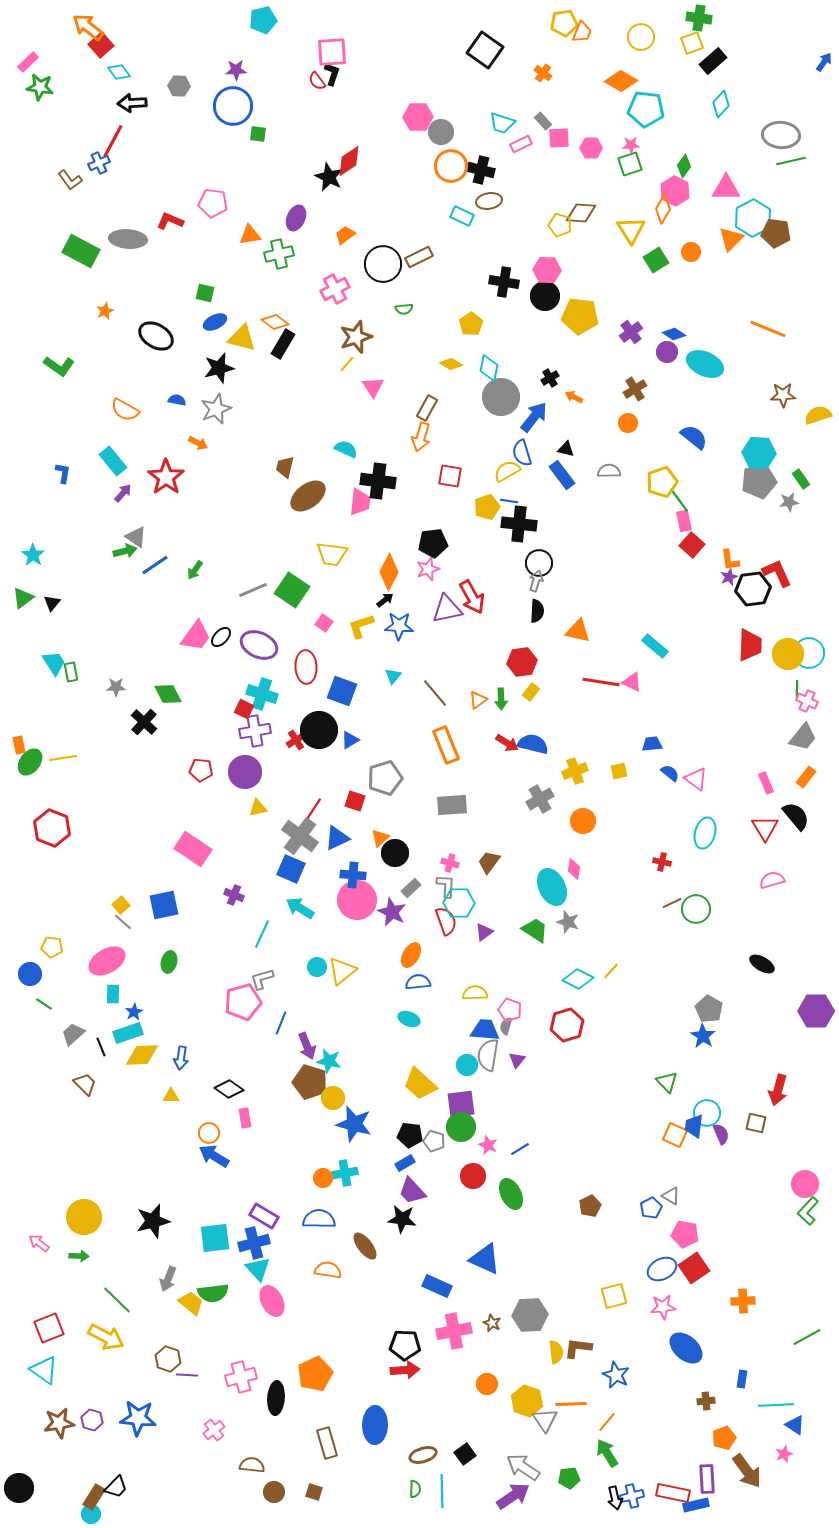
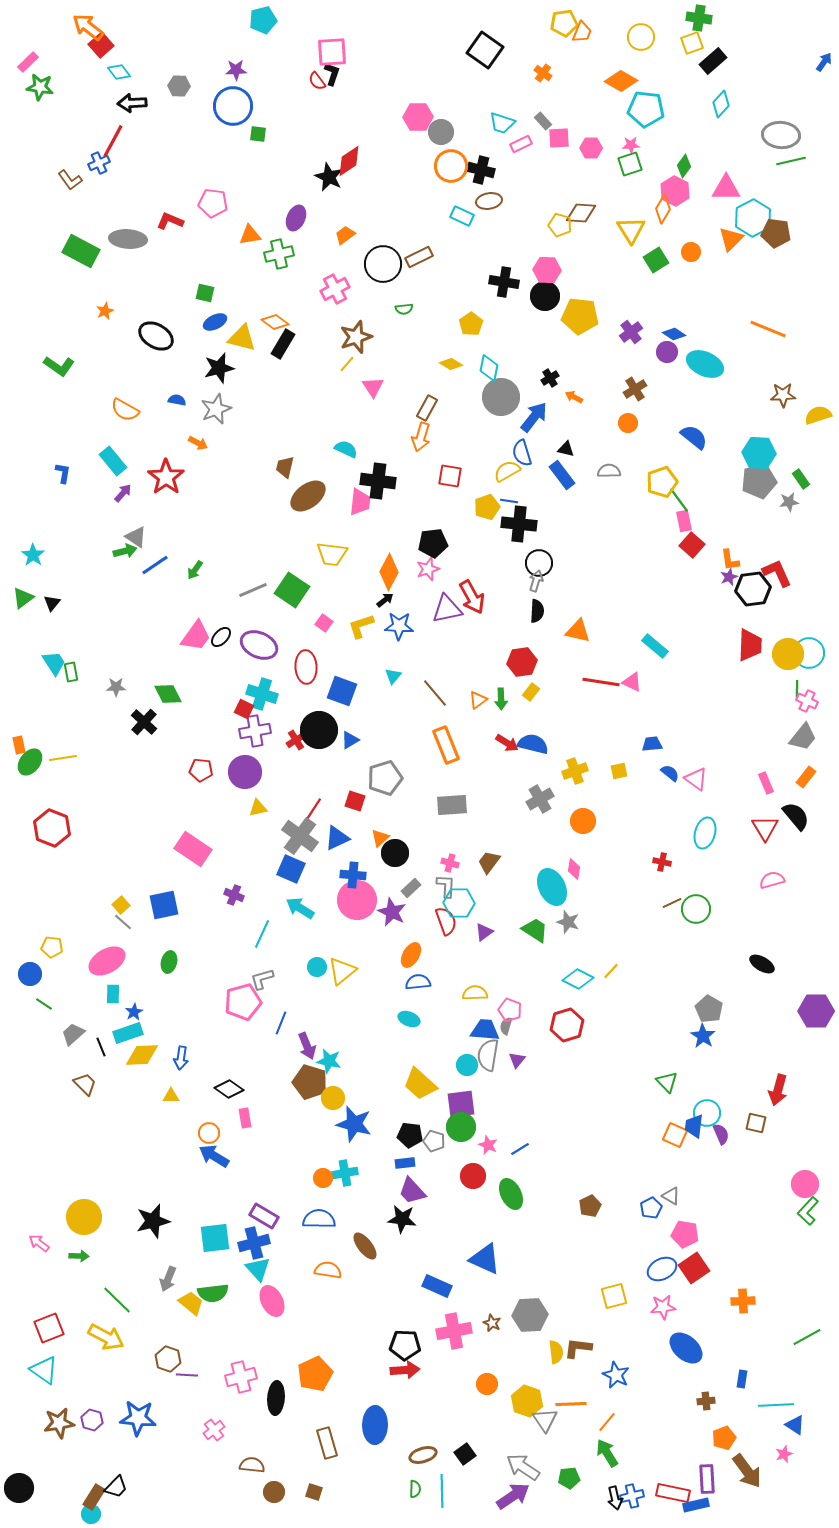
blue rectangle at (405, 1163): rotated 24 degrees clockwise
